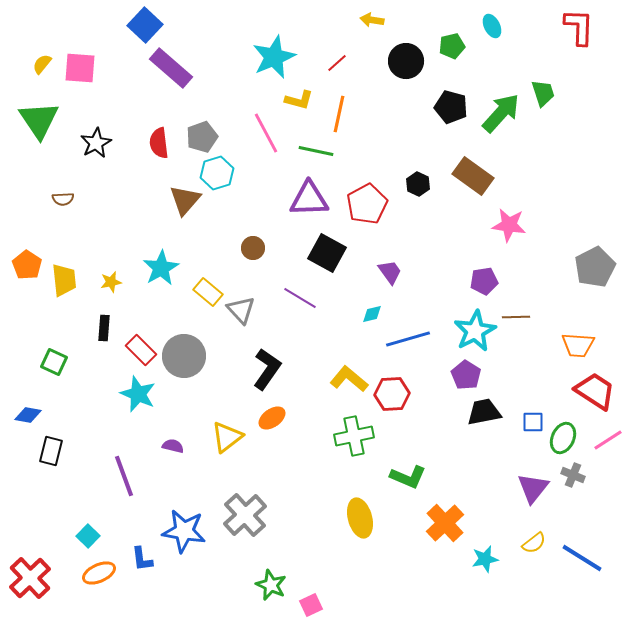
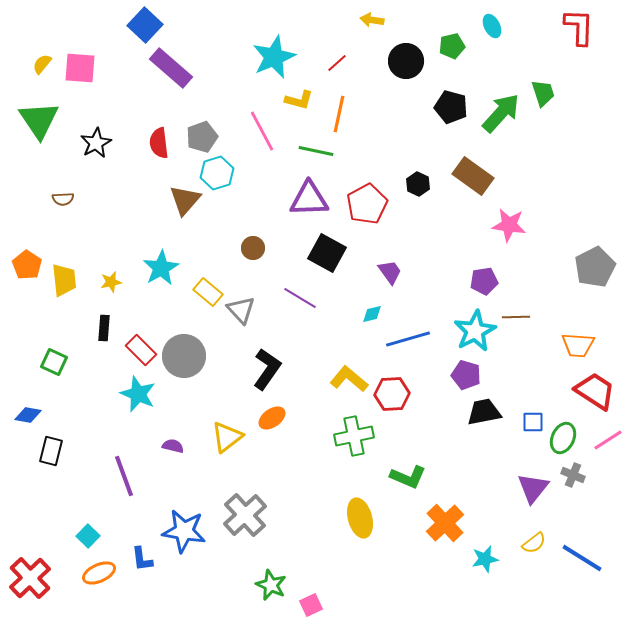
pink line at (266, 133): moved 4 px left, 2 px up
purple pentagon at (466, 375): rotated 16 degrees counterclockwise
